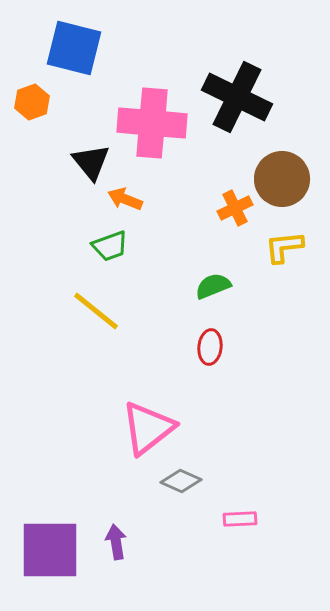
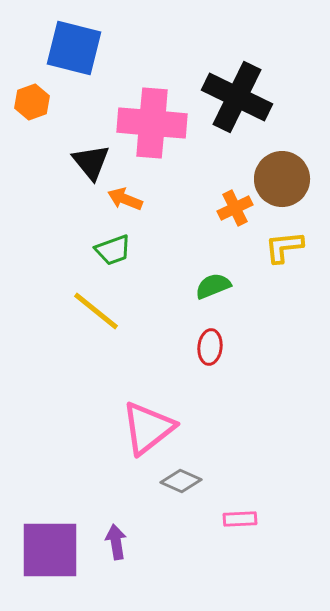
green trapezoid: moved 3 px right, 4 px down
